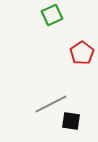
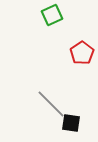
gray line: rotated 72 degrees clockwise
black square: moved 2 px down
